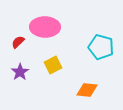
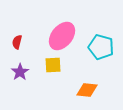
pink ellipse: moved 17 px right, 9 px down; rotated 52 degrees counterclockwise
red semicircle: moved 1 px left; rotated 32 degrees counterclockwise
yellow square: rotated 24 degrees clockwise
